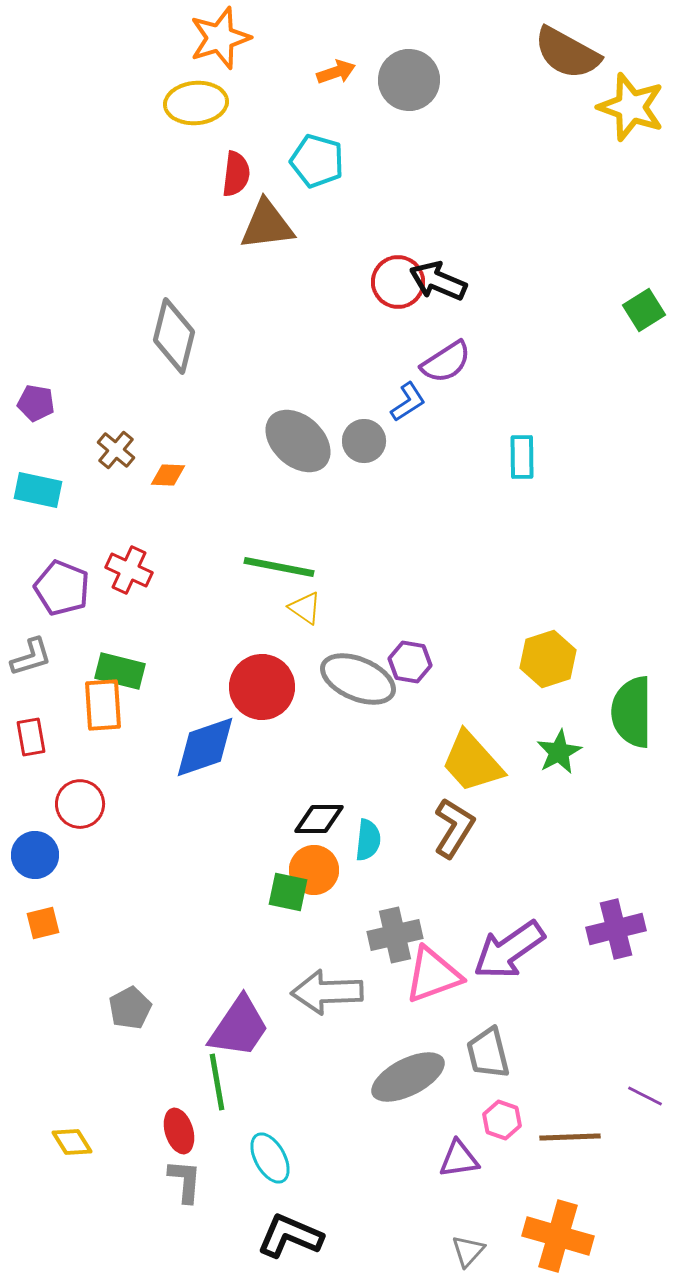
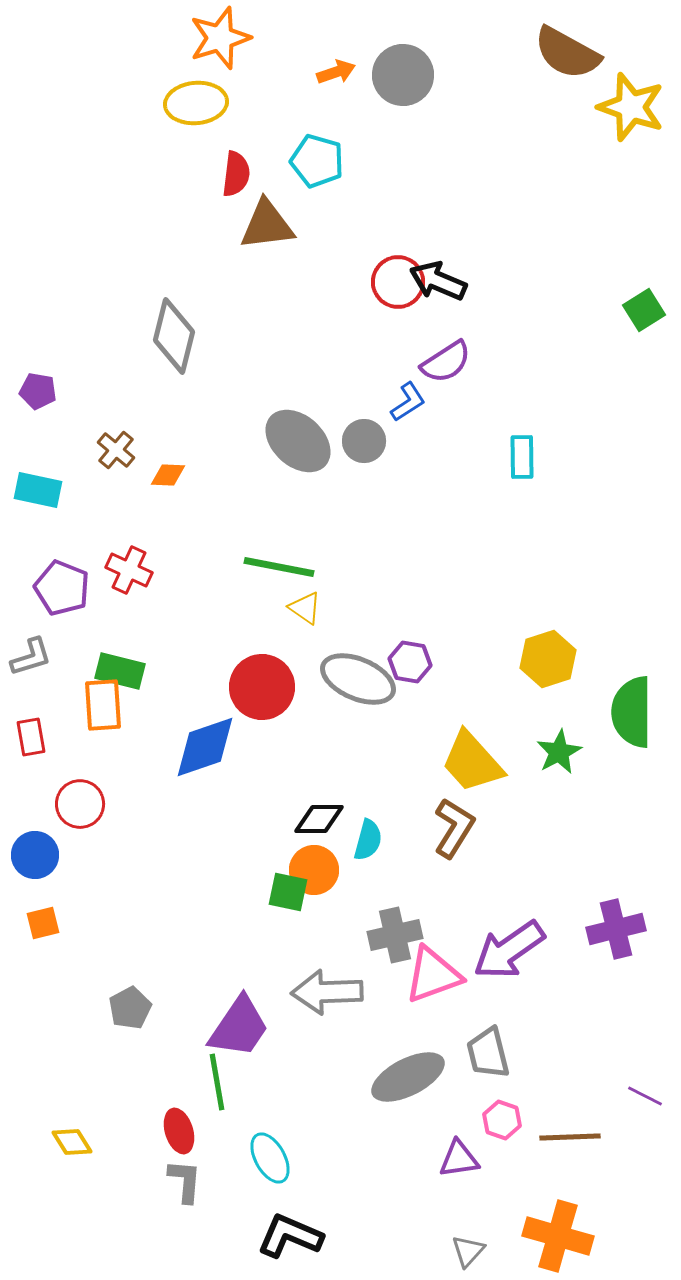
gray circle at (409, 80): moved 6 px left, 5 px up
purple pentagon at (36, 403): moved 2 px right, 12 px up
cyan semicircle at (368, 840): rotated 9 degrees clockwise
